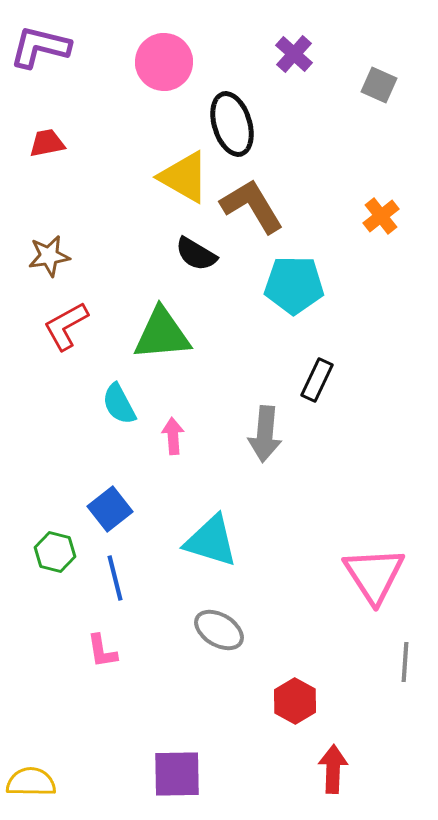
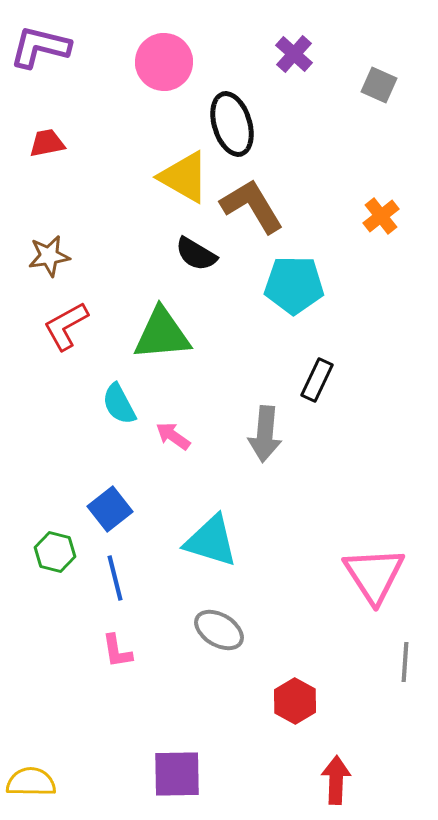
pink arrow: rotated 51 degrees counterclockwise
pink L-shape: moved 15 px right
red arrow: moved 3 px right, 11 px down
